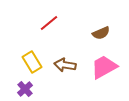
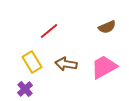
red line: moved 8 px down
brown semicircle: moved 6 px right, 6 px up
brown arrow: moved 1 px right, 1 px up
